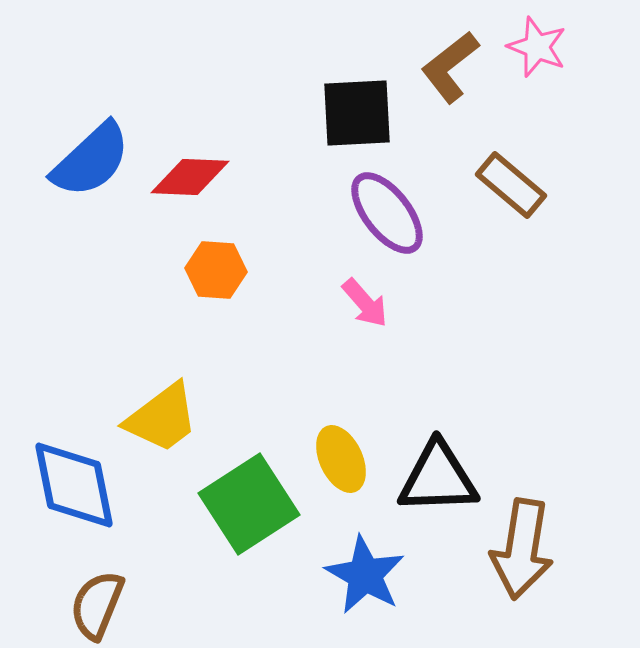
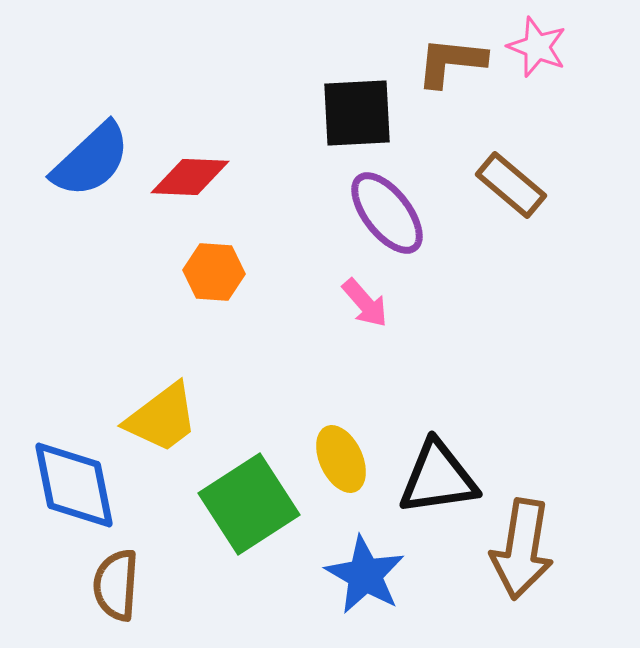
brown L-shape: moved 1 px right, 5 px up; rotated 44 degrees clockwise
orange hexagon: moved 2 px left, 2 px down
black triangle: rotated 6 degrees counterclockwise
brown semicircle: moved 19 px right, 20 px up; rotated 18 degrees counterclockwise
